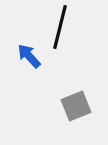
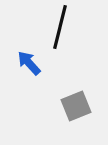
blue arrow: moved 7 px down
